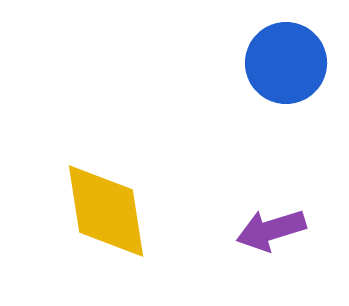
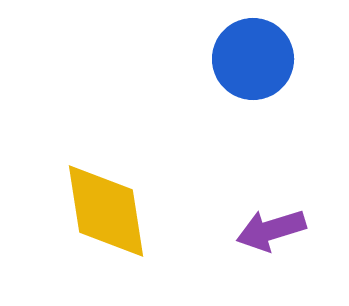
blue circle: moved 33 px left, 4 px up
